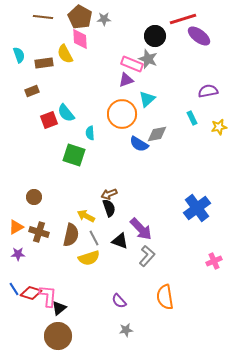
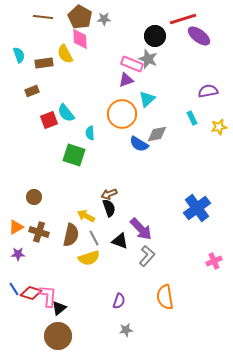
purple semicircle at (119, 301): rotated 119 degrees counterclockwise
